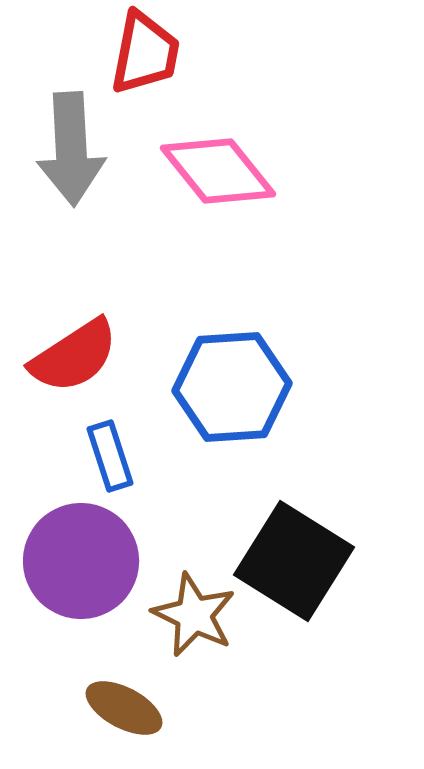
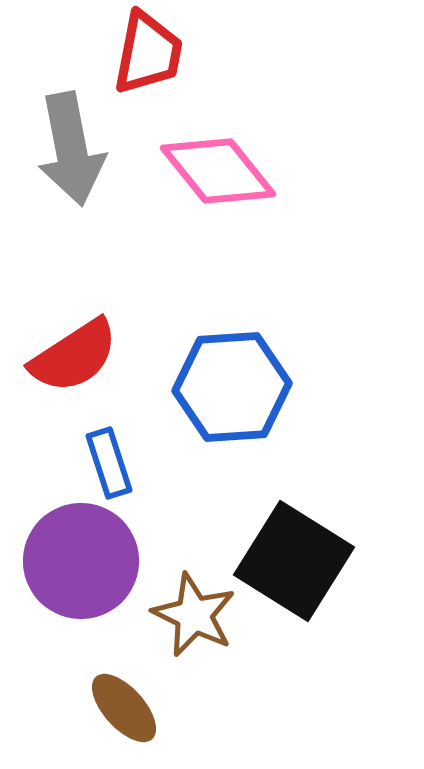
red trapezoid: moved 3 px right
gray arrow: rotated 8 degrees counterclockwise
blue rectangle: moved 1 px left, 7 px down
brown ellipse: rotated 20 degrees clockwise
